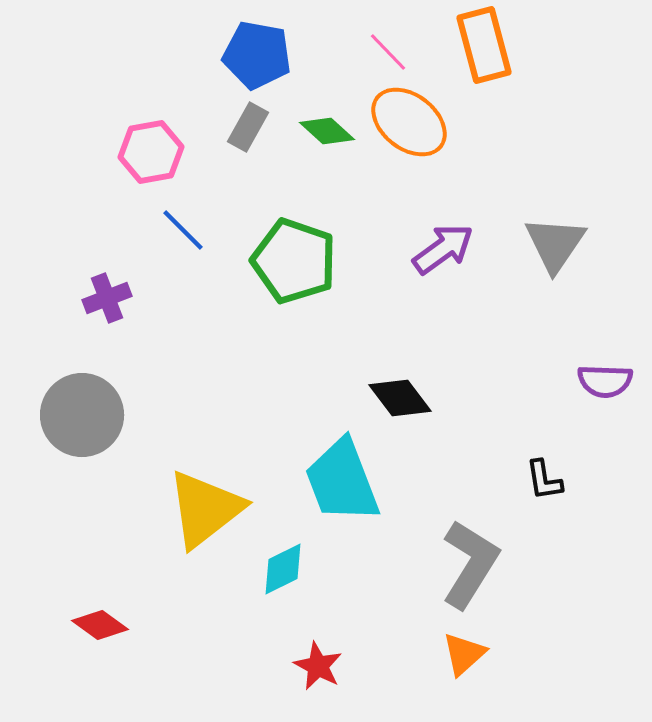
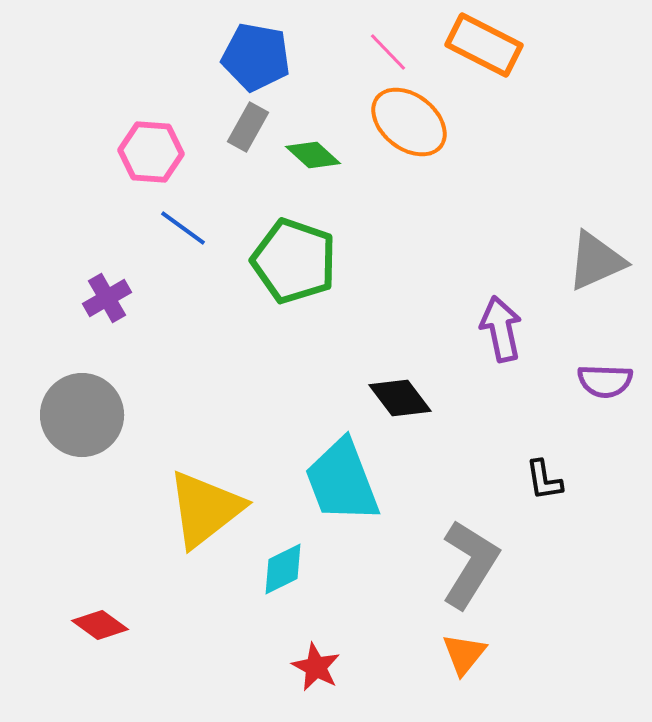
orange rectangle: rotated 48 degrees counterclockwise
blue pentagon: moved 1 px left, 2 px down
green diamond: moved 14 px left, 24 px down
pink hexagon: rotated 14 degrees clockwise
blue line: moved 2 px up; rotated 9 degrees counterclockwise
gray triangle: moved 41 px right, 17 px down; rotated 32 degrees clockwise
purple arrow: moved 58 px right, 80 px down; rotated 66 degrees counterclockwise
purple cross: rotated 9 degrees counterclockwise
orange triangle: rotated 9 degrees counterclockwise
red star: moved 2 px left, 1 px down
